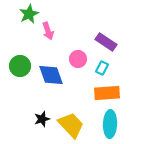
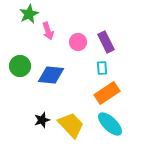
purple rectangle: rotated 30 degrees clockwise
pink circle: moved 17 px up
cyan rectangle: rotated 32 degrees counterclockwise
blue diamond: rotated 64 degrees counterclockwise
orange rectangle: rotated 30 degrees counterclockwise
black star: moved 1 px down
cyan ellipse: rotated 48 degrees counterclockwise
